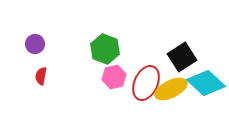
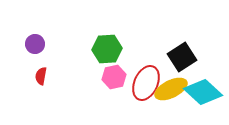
green hexagon: moved 2 px right; rotated 24 degrees counterclockwise
cyan diamond: moved 3 px left, 9 px down
